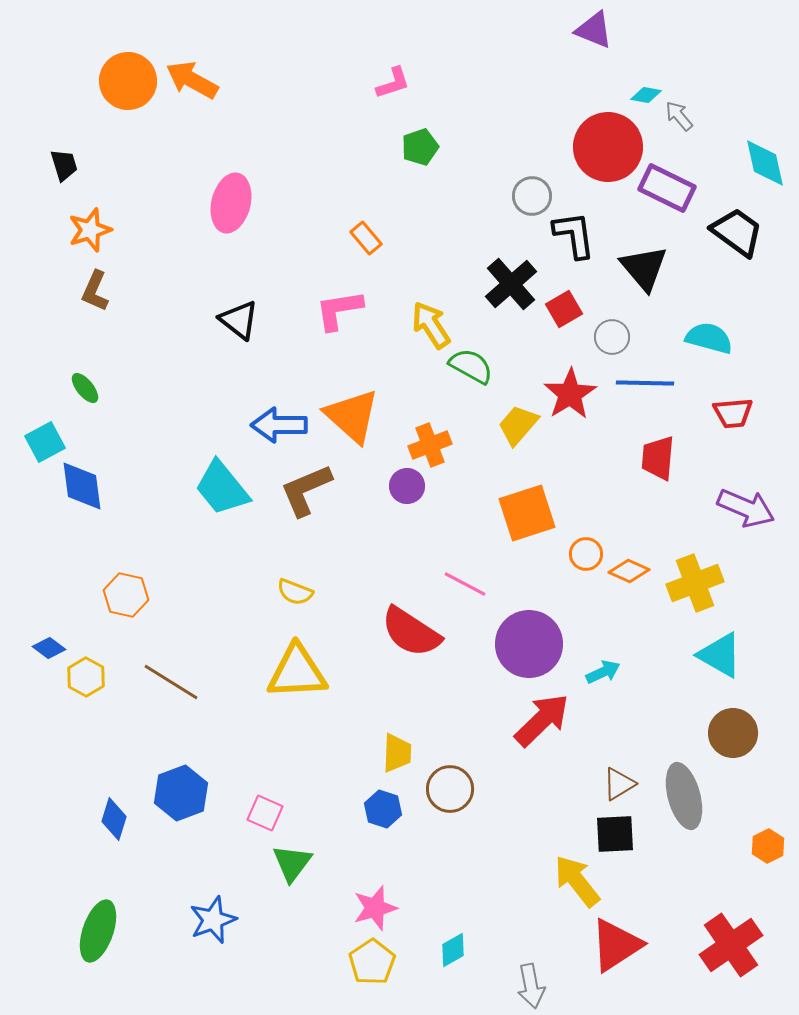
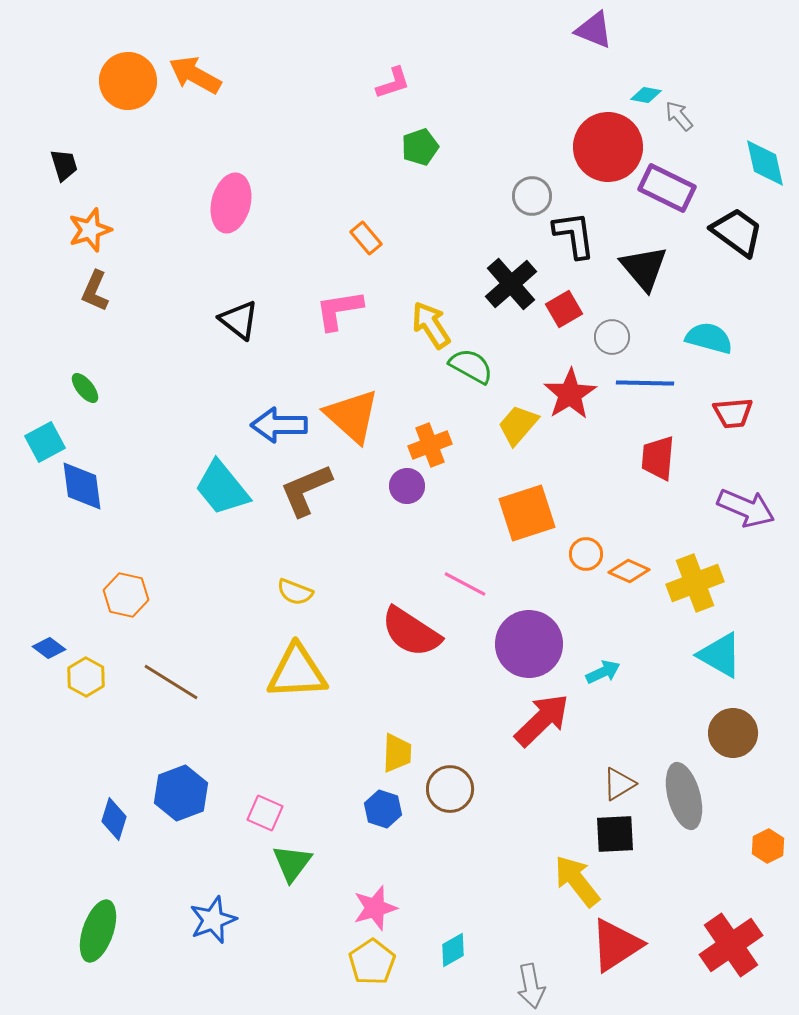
orange arrow at (192, 80): moved 3 px right, 5 px up
